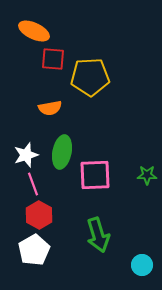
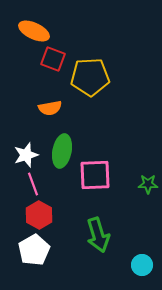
red square: rotated 15 degrees clockwise
green ellipse: moved 1 px up
green star: moved 1 px right, 9 px down
